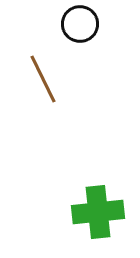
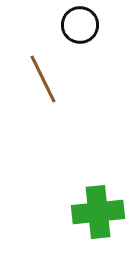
black circle: moved 1 px down
